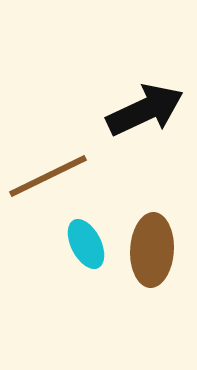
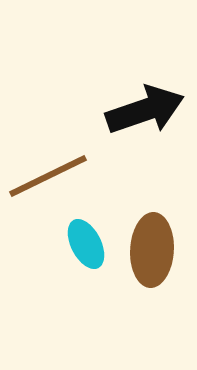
black arrow: rotated 6 degrees clockwise
